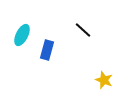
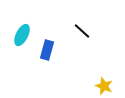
black line: moved 1 px left, 1 px down
yellow star: moved 6 px down
